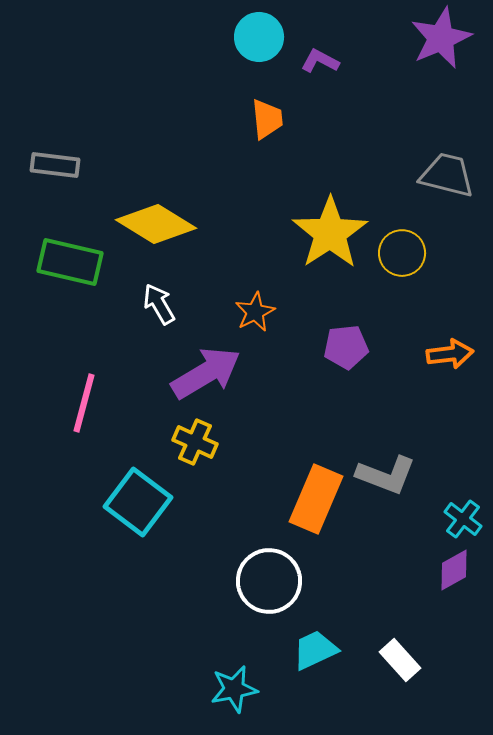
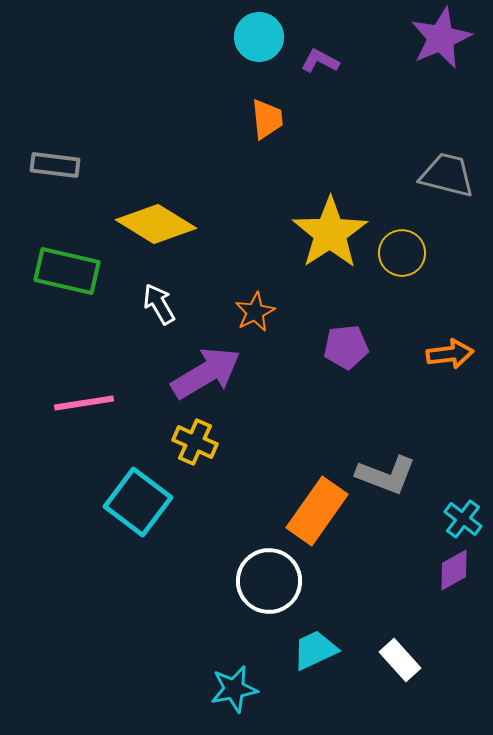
green rectangle: moved 3 px left, 9 px down
pink line: rotated 66 degrees clockwise
orange rectangle: moved 1 px right, 12 px down; rotated 12 degrees clockwise
